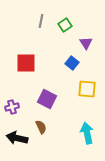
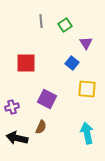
gray line: rotated 16 degrees counterclockwise
brown semicircle: rotated 48 degrees clockwise
